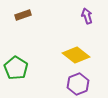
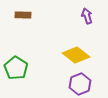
brown rectangle: rotated 21 degrees clockwise
purple hexagon: moved 2 px right
